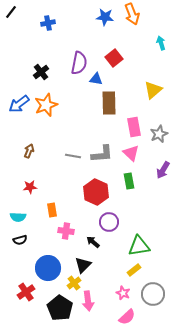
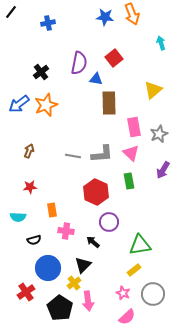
black semicircle: moved 14 px right
green triangle: moved 1 px right, 1 px up
